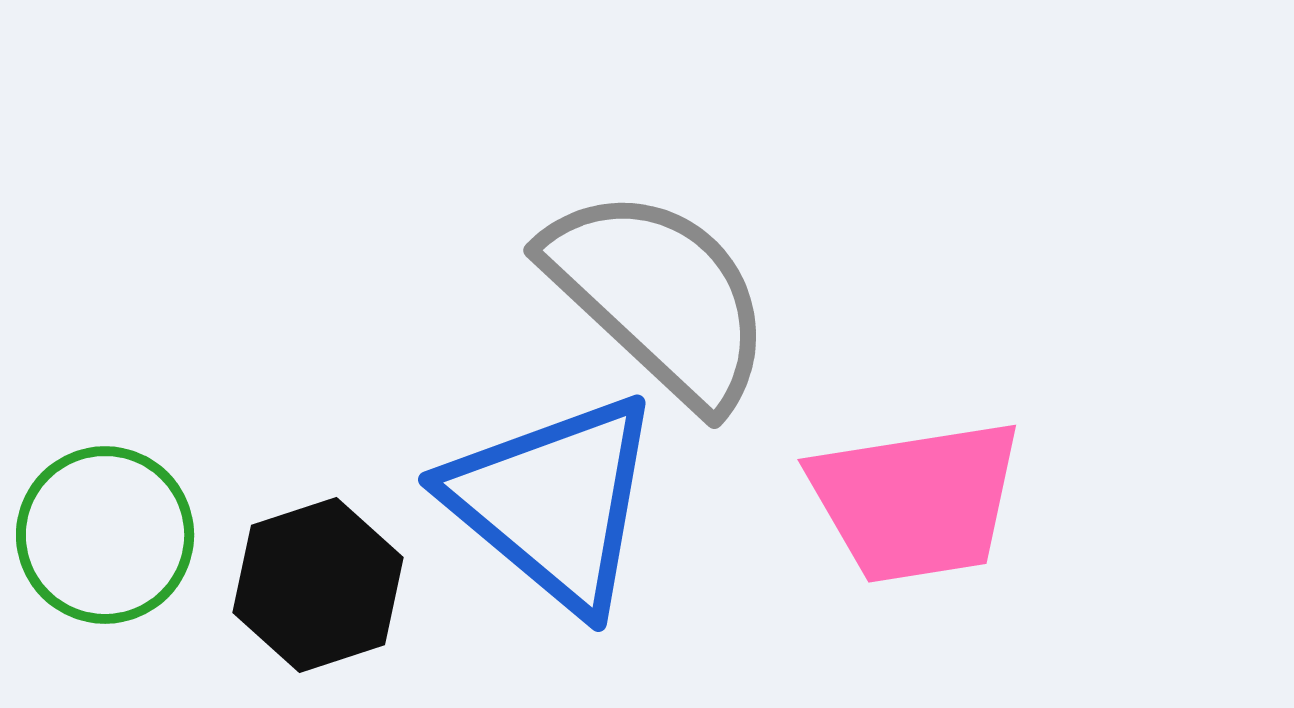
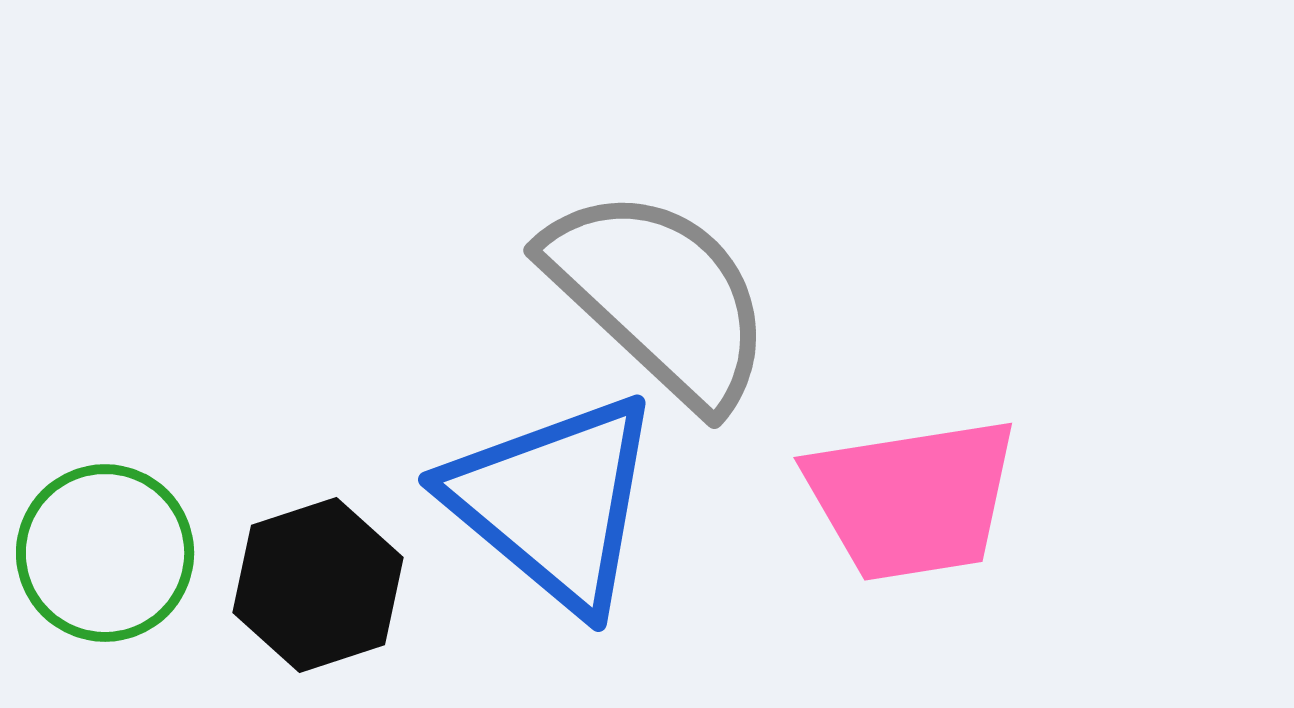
pink trapezoid: moved 4 px left, 2 px up
green circle: moved 18 px down
